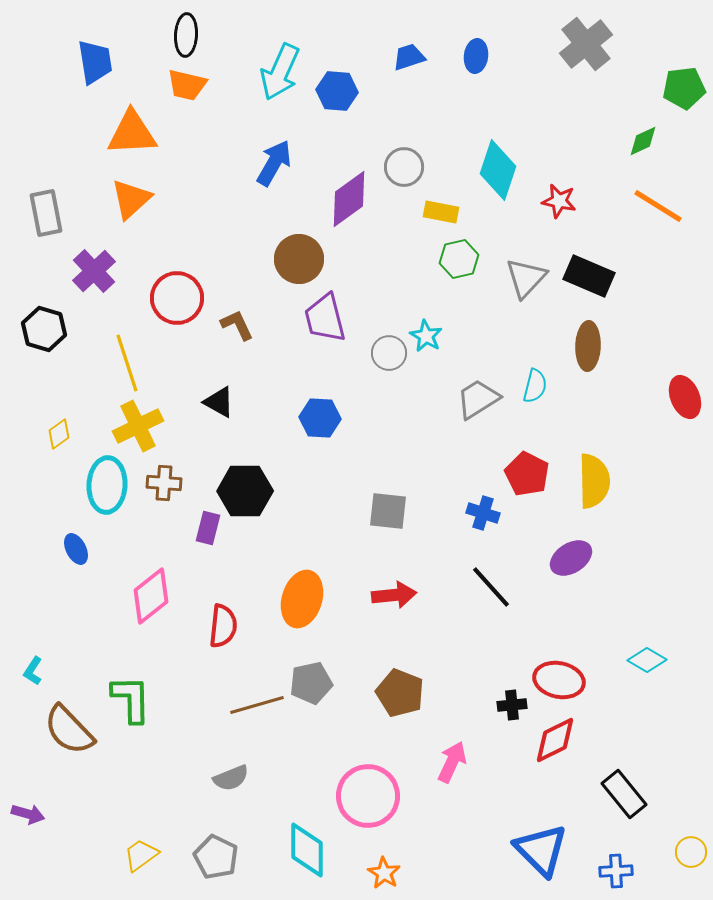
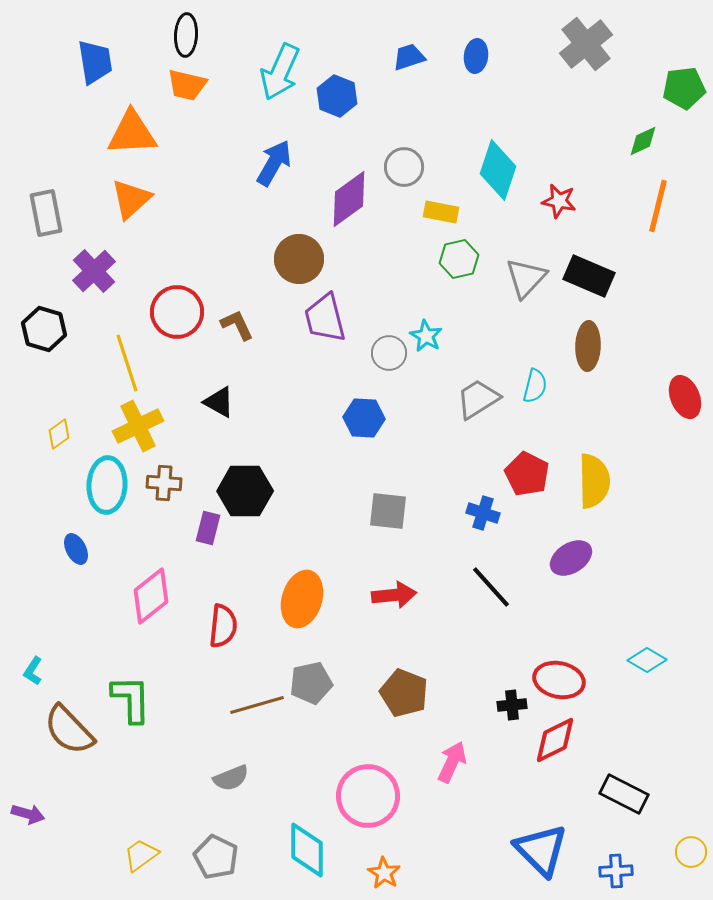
blue hexagon at (337, 91): moved 5 px down; rotated 18 degrees clockwise
orange line at (658, 206): rotated 72 degrees clockwise
red circle at (177, 298): moved 14 px down
blue hexagon at (320, 418): moved 44 px right
brown pentagon at (400, 693): moved 4 px right
black rectangle at (624, 794): rotated 24 degrees counterclockwise
